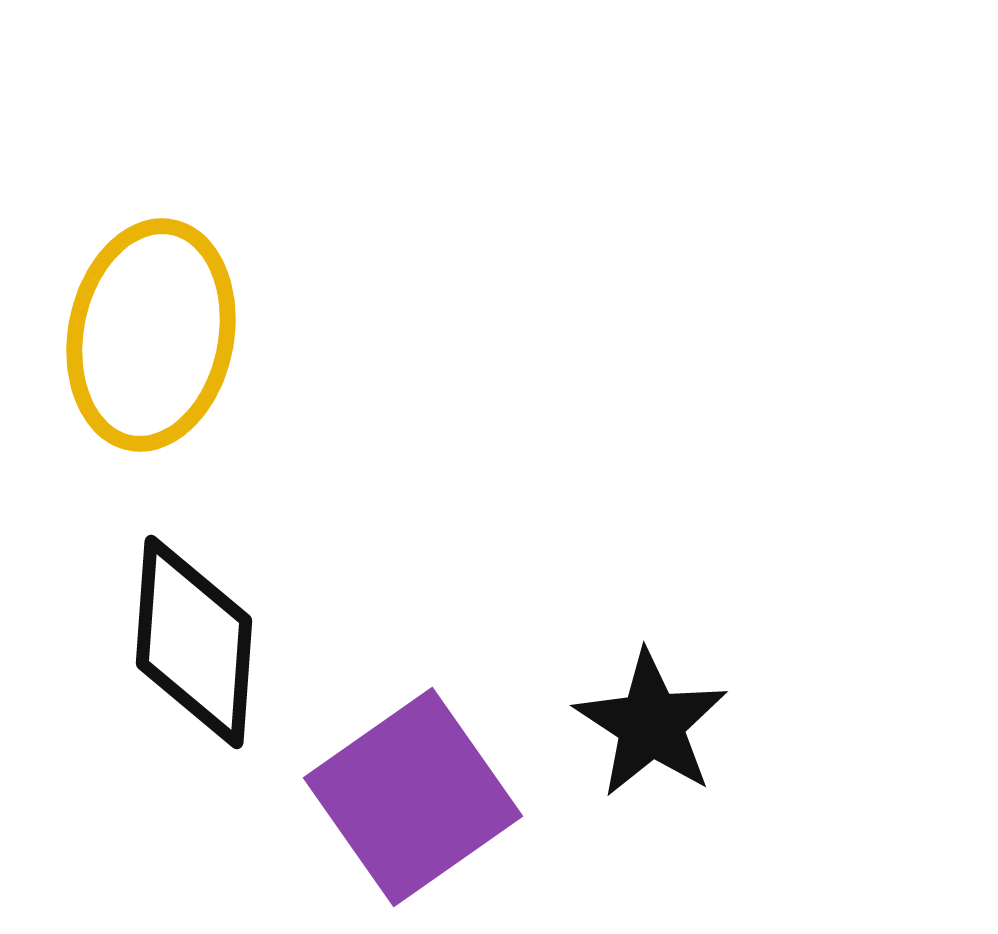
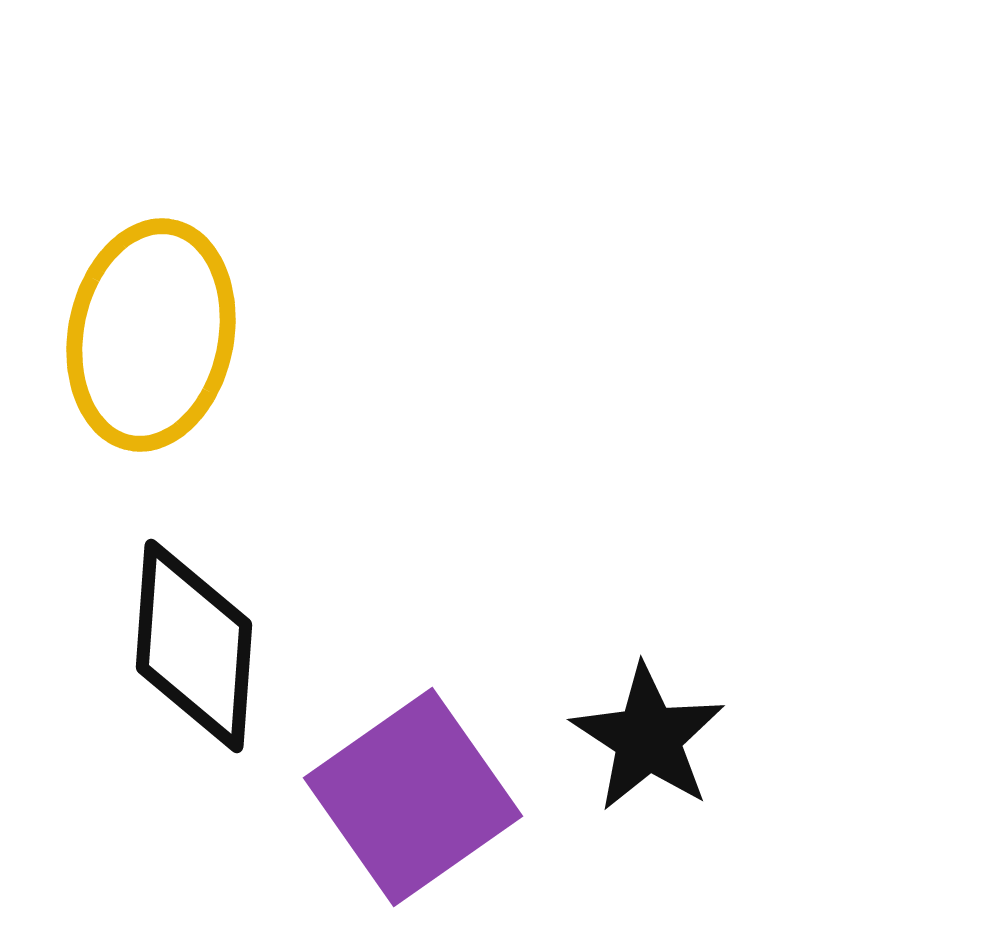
black diamond: moved 4 px down
black star: moved 3 px left, 14 px down
